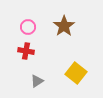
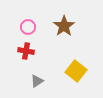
yellow square: moved 2 px up
